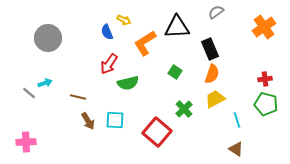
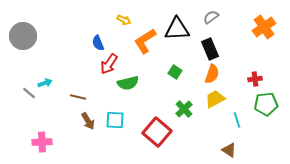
gray semicircle: moved 5 px left, 5 px down
black triangle: moved 2 px down
blue semicircle: moved 9 px left, 11 px down
gray circle: moved 25 px left, 2 px up
orange L-shape: moved 2 px up
red cross: moved 10 px left
green pentagon: rotated 20 degrees counterclockwise
pink cross: moved 16 px right
brown triangle: moved 7 px left, 1 px down
